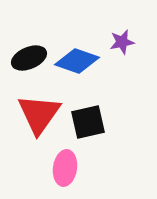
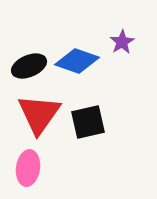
purple star: rotated 20 degrees counterclockwise
black ellipse: moved 8 px down
pink ellipse: moved 37 px left
